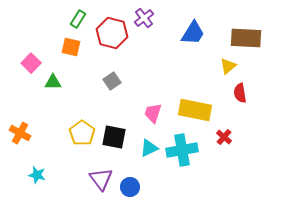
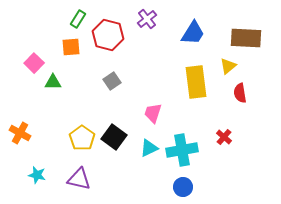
purple cross: moved 3 px right, 1 px down
red hexagon: moved 4 px left, 2 px down
orange square: rotated 18 degrees counterclockwise
pink square: moved 3 px right
yellow rectangle: moved 1 px right, 28 px up; rotated 72 degrees clockwise
yellow pentagon: moved 5 px down
black square: rotated 25 degrees clockwise
purple triangle: moved 22 px left; rotated 40 degrees counterclockwise
blue circle: moved 53 px right
